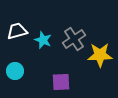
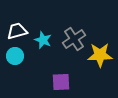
cyan circle: moved 15 px up
